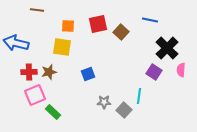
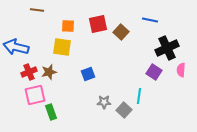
blue arrow: moved 4 px down
black cross: rotated 20 degrees clockwise
red cross: rotated 21 degrees counterclockwise
pink square: rotated 10 degrees clockwise
green rectangle: moved 2 px left; rotated 28 degrees clockwise
